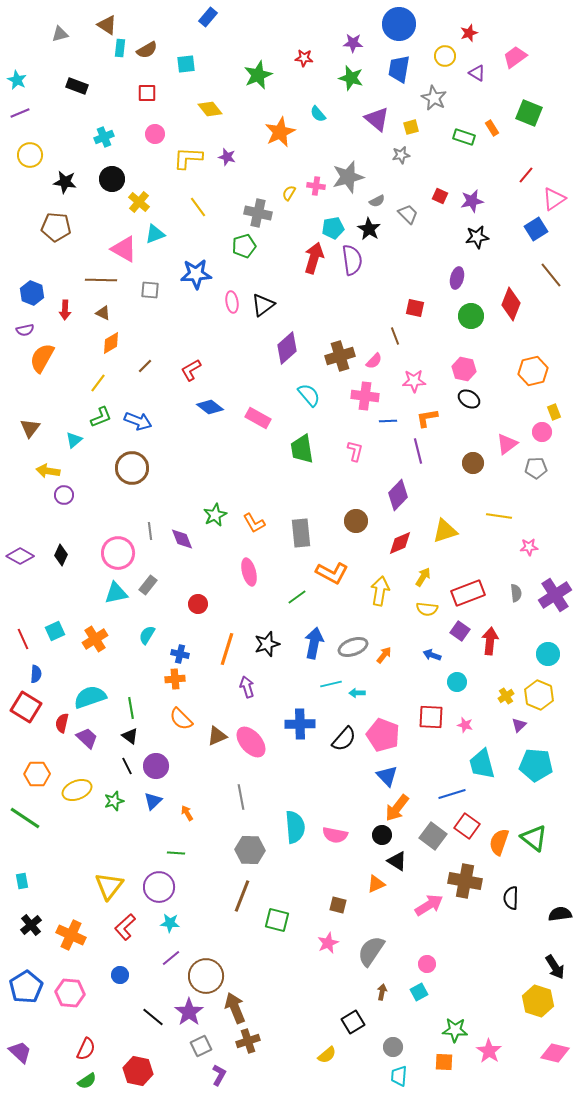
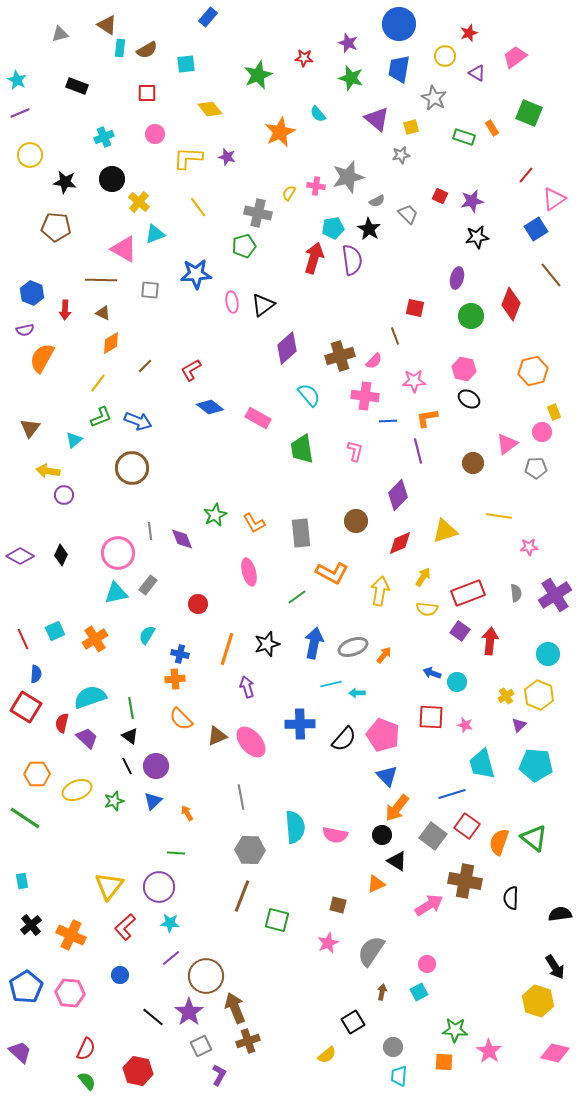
purple star at (353, 43): moved 5 px left; rotated 18 degrees clockwise
blue arrow at (432, 655): moved 18 px down
green semicircle at (87, 1081): rotated 96 degrees counterclockwise
